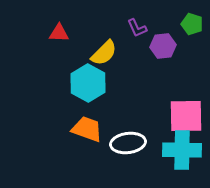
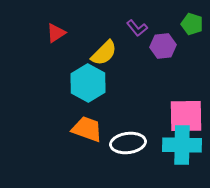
purple L-shape: rotated 15 degrees counterclockwise
red triangle: moved 3 px left; rotated 35 degrees counterclockwise
cyan cross: moved 5 px up
